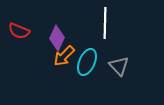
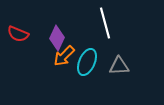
white line: rotated 16 degrees counterclockwise
red semicircle: moved 1 px left, 3 px down
gray triangle: rotated 50 degrees counterclockwise
